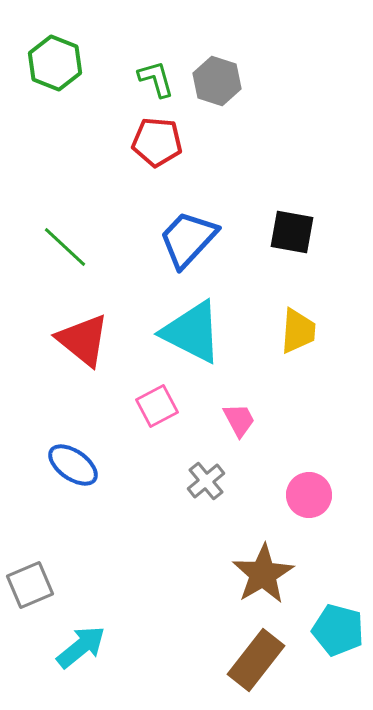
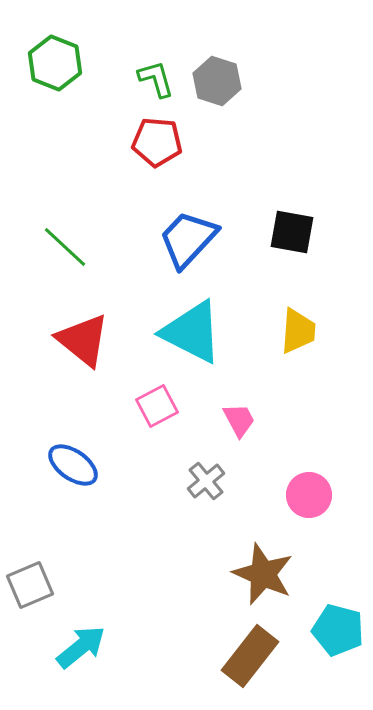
brown star: rotated 18 degrees counterclockwise
brown rectangle: moved 6 px left, 4 px up
